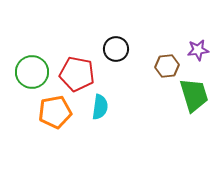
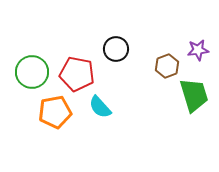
brown hexagon: rotated 15 degrees counterclockwise
cyan semicircle: rotated 130 degrees clockwise
